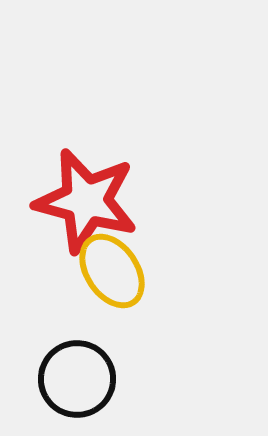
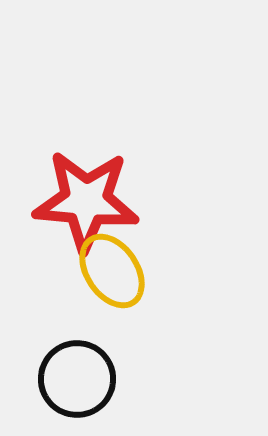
red star: rotated 10 degrees counterclockwise
